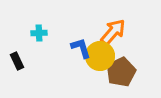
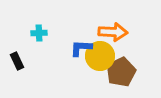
orange arrow: rotated 52 degrees clockwise
blue L-shape: rotated 70 degrees counterclockwise
